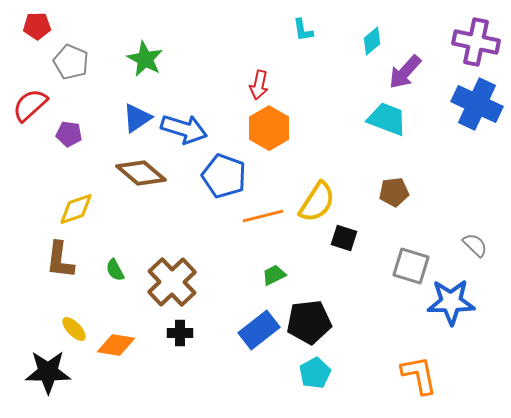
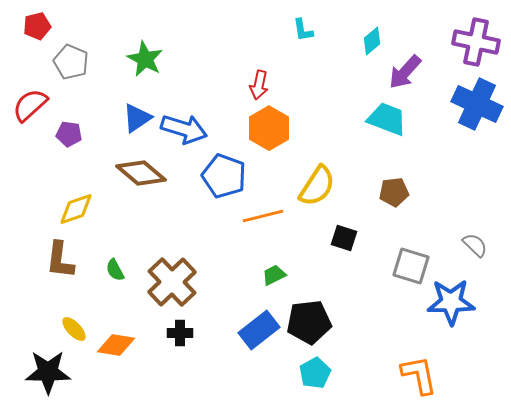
red pentagon: rotated 12 degrees counterclockwise
yellow semicircle: moved 16 px up
